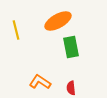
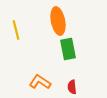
orange ellipse: rotated 72 degrees counterclockwise
green rectangle: moved 3 px left, 2 px down
red semicircle: moved 1 px right, 1 px up
